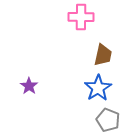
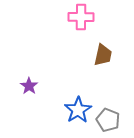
blue star: moved 20 px left, 22 px down
